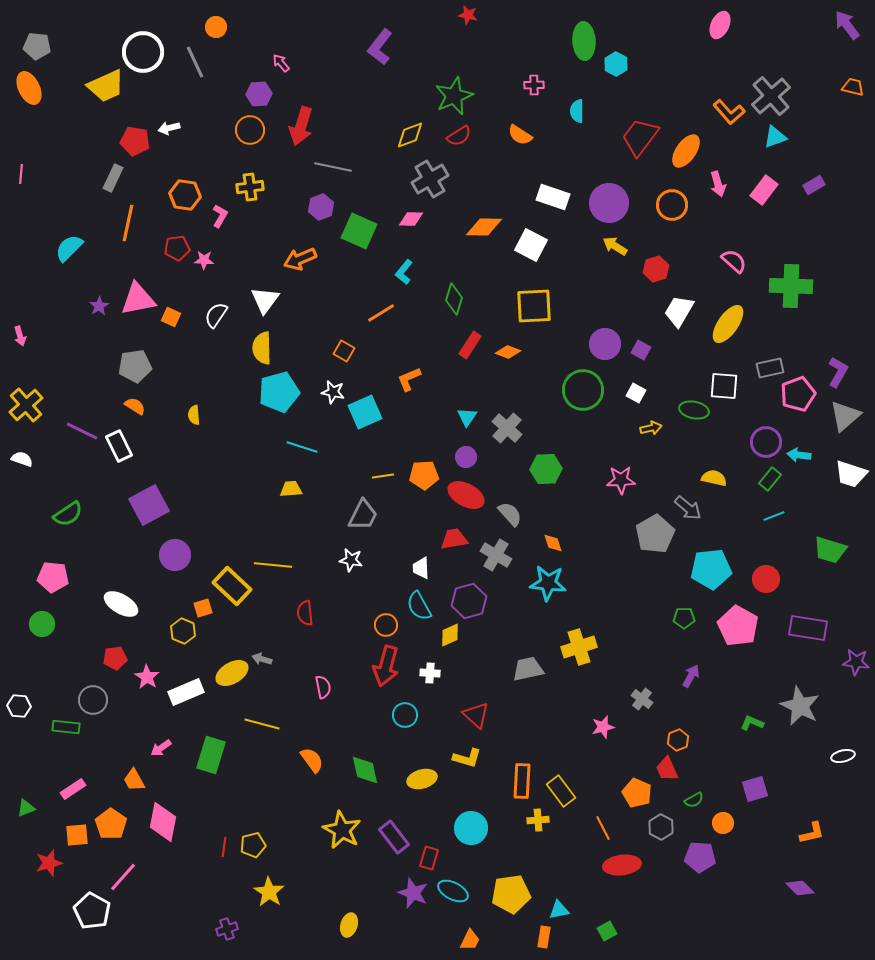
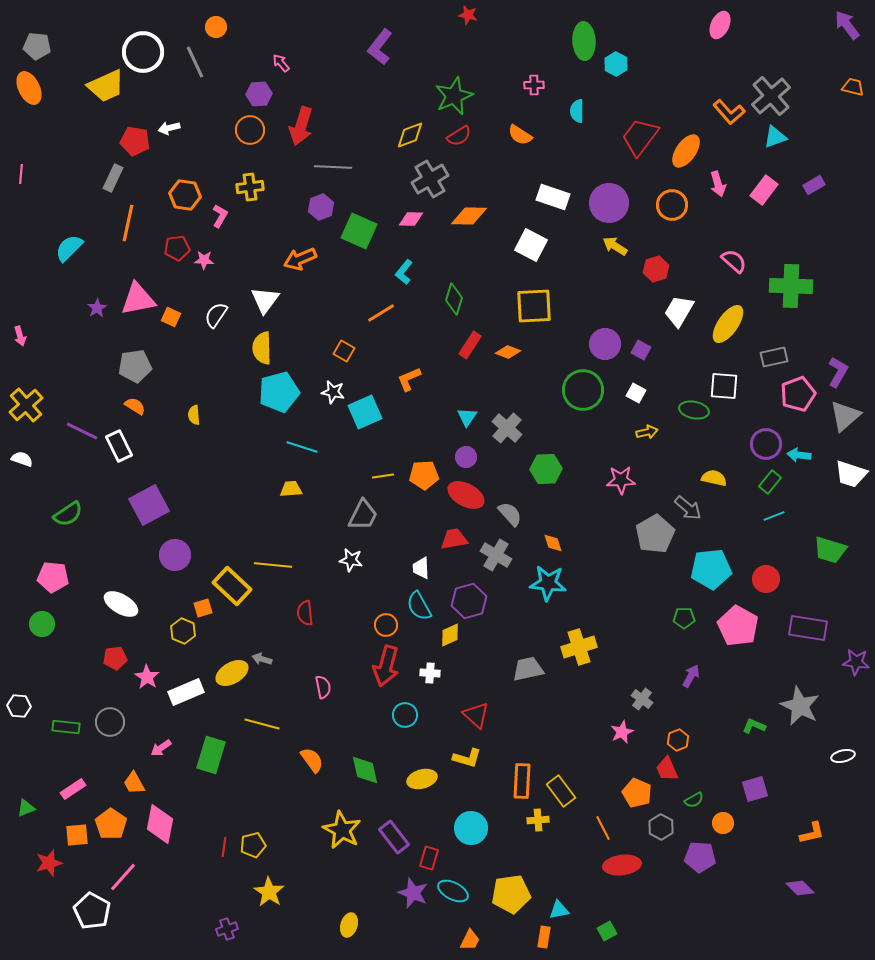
gray line at (333, 167): rotated 9 degrees counterclockwise
orange diamond at (484, 227): moved 15 px left, 11 px up
purple star at (99, 306): moved 2 px left, 2 px down
gray rectangle at (770, 368): moved 4 px right, 11 px up
yellow arrow at (651, 428): moved 4 px left, 4 px down
purple circle at (766, 442): moved 2 px down
green rectangle at (770, 479): moved 3 px down
gray circle at (93, 700): moved 17 px right, 22 px down
green L-shape at (752, 723): moved 2 px right, 3 px down
pink star at (603, 727): moved 19 px right, 5 px down; rotated 10 degrees counterclockwise
orange trapezoid at (134, 780): moved 3 px down
pink diamond at (163, 822): moved 3 px left, 2 px down
